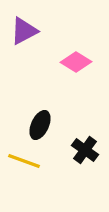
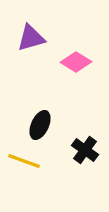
purple triangle: moved 7 px right, 7 px down; rotated 12 degrees clockwise
